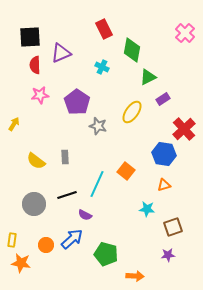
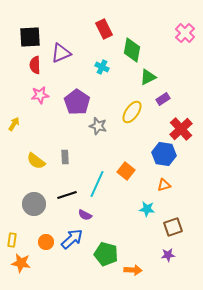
red cross: moved 3 px left
orange circle: moved 3 px up
orange arrow: moved 2 px left, 6 px up
